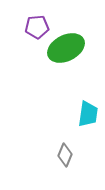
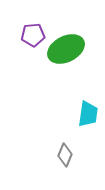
purple pentagon: moved 4 px left, 8 px down
green ellipse: moved 1 px down
